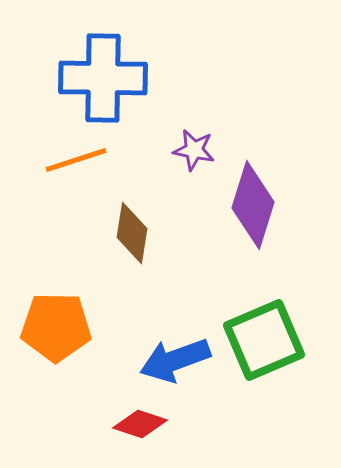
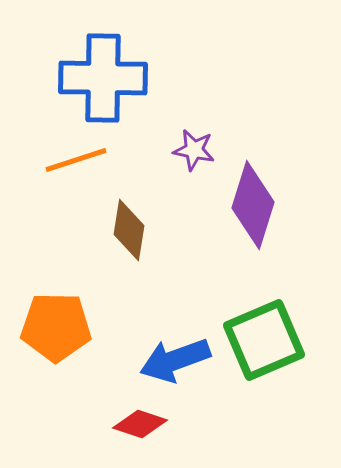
brown diamond: moved 3 px left, 3 px up
